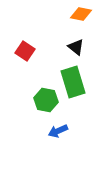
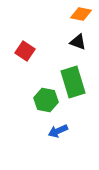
black triangle: moved 2 px right, 5 px up; rotated 18 degrees counterclockwise
